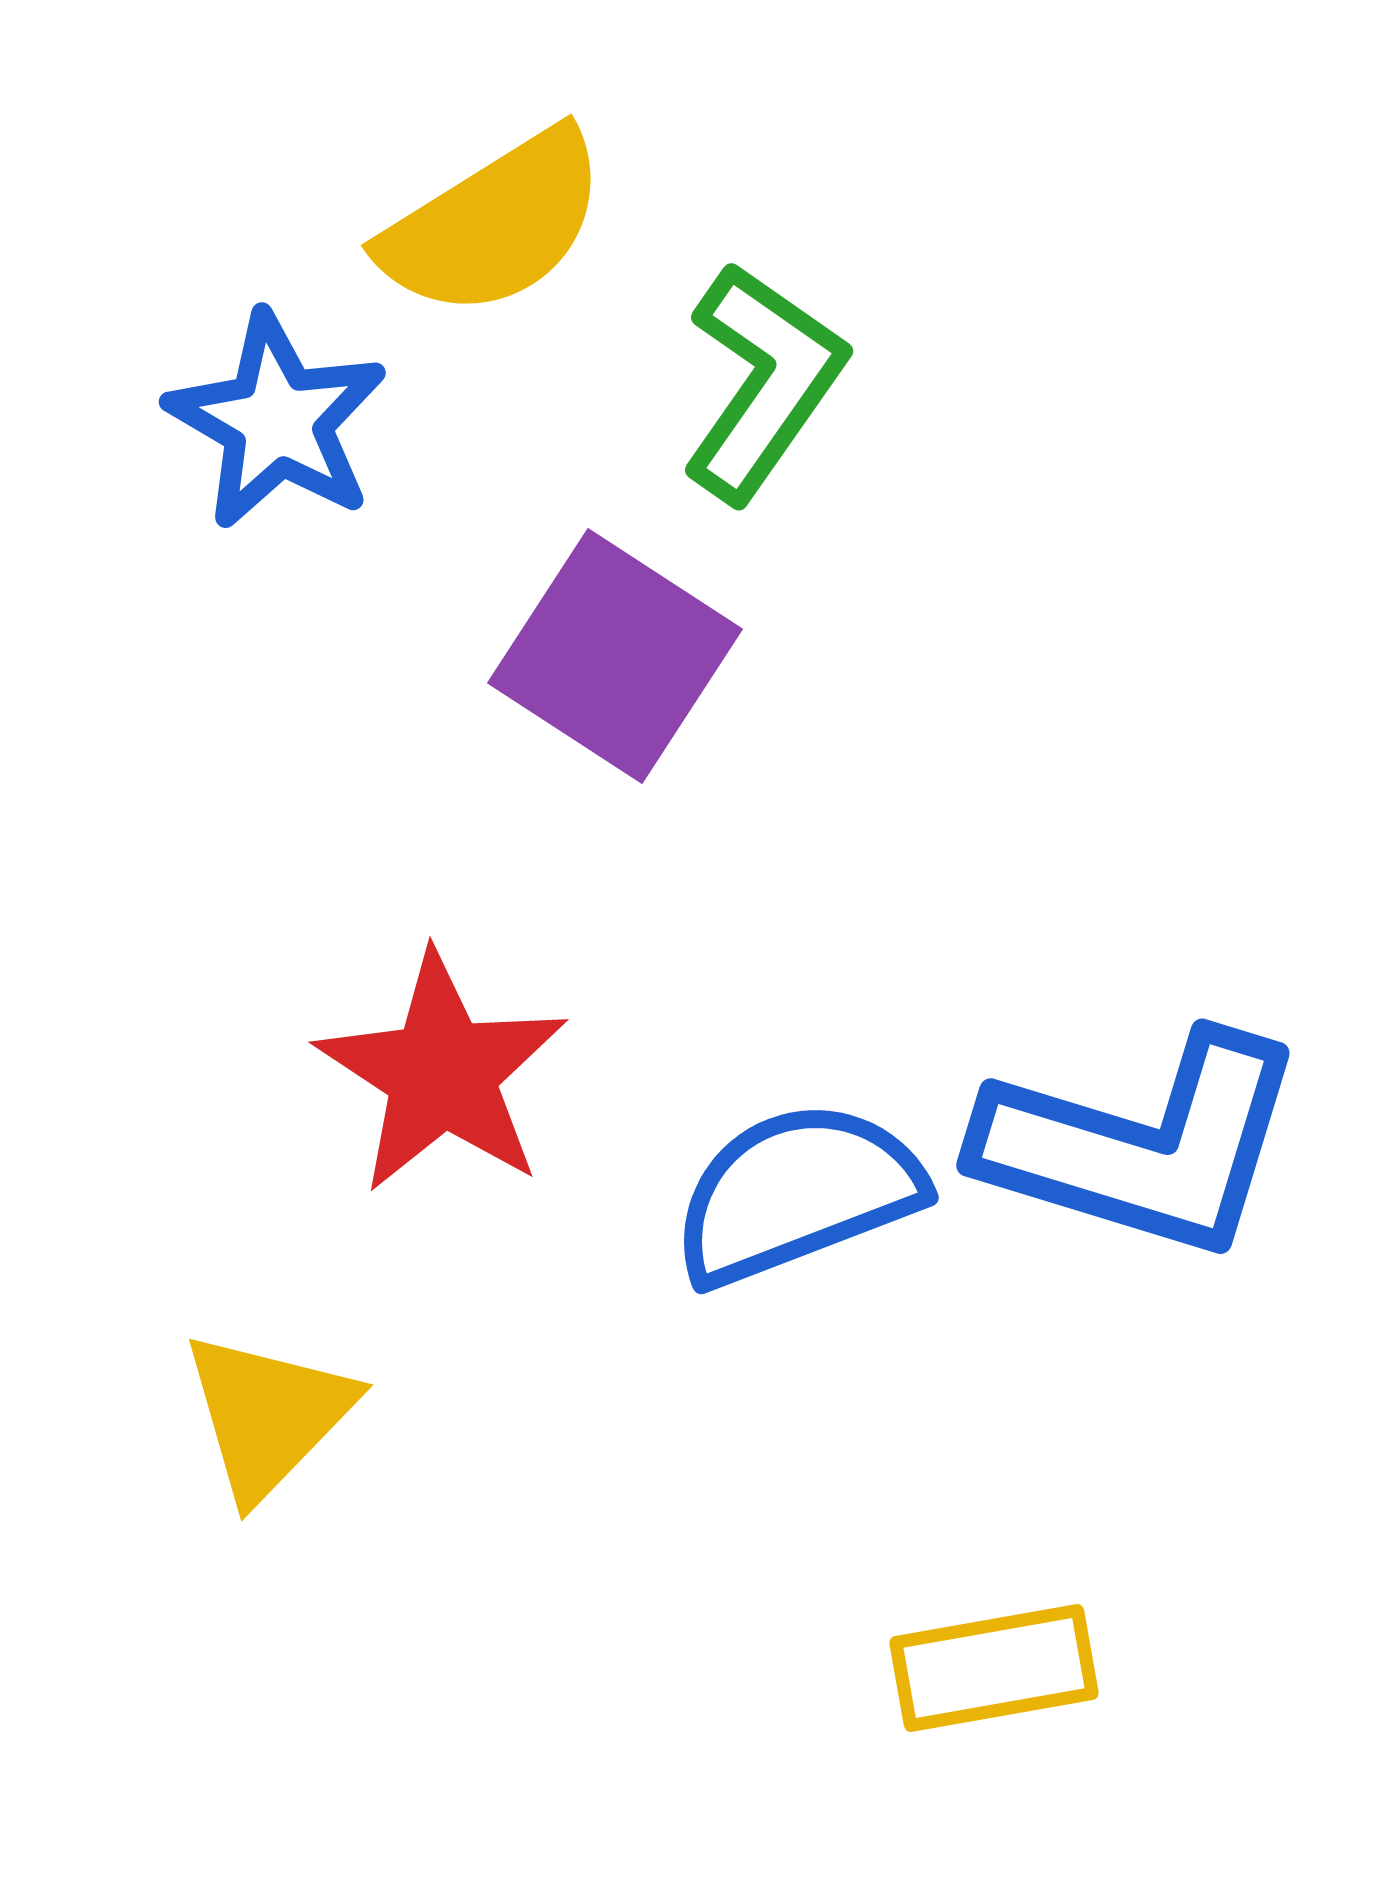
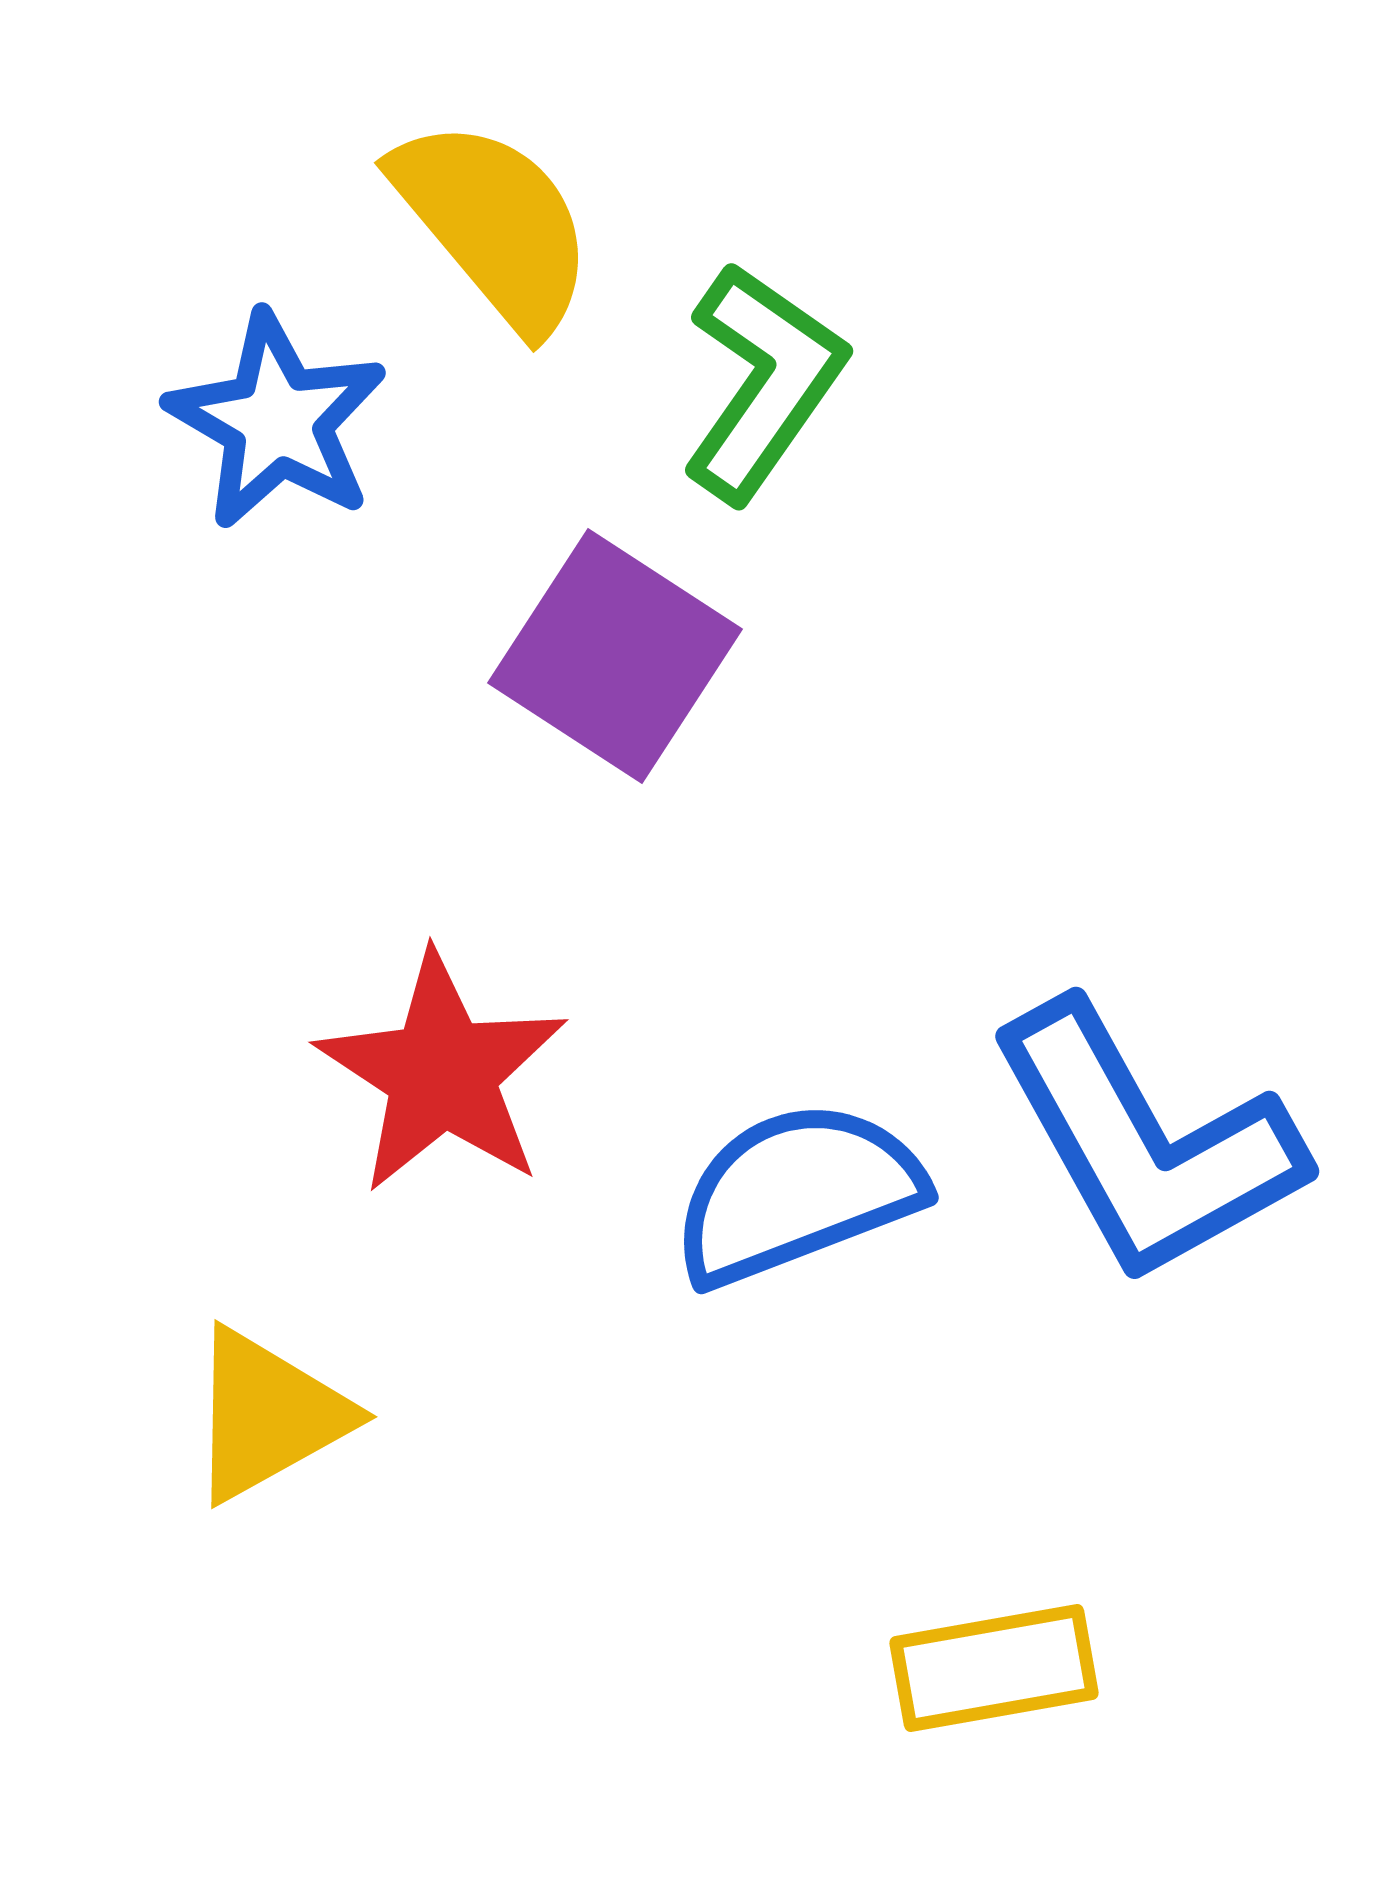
yellow semicircle: rotated 98 degrees counterclockwise
blue L-shape: moved 4 px right, 2 px up; rotated 44 degrees clockwise
yellow triangle: rotated 17 degrees clockwise
